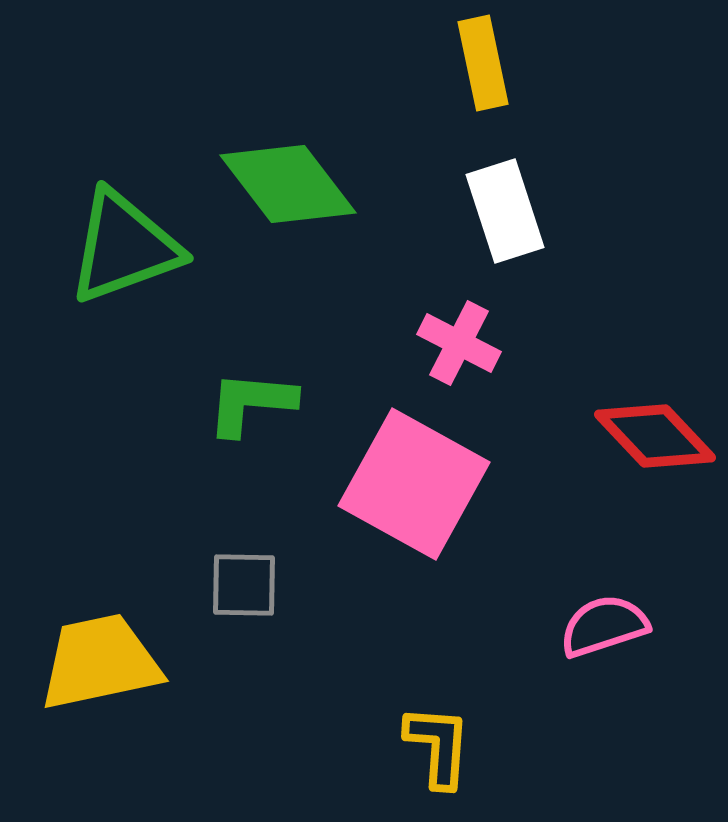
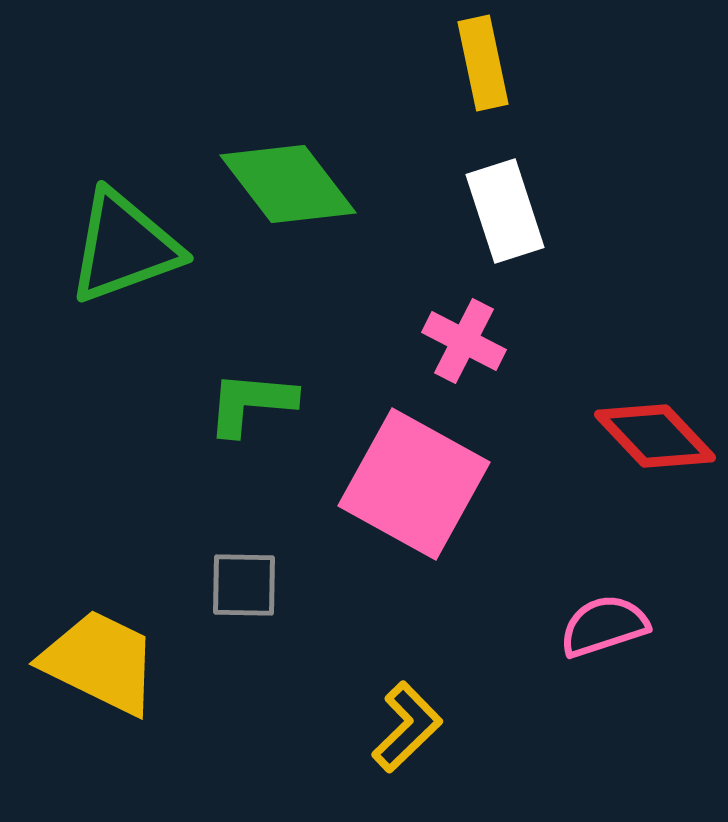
pink cross: moved 5 px right, 2 px up
yellow trapezoid: rotated 38 degrees clockwise
yellow L-shape: moved 31 px left, 19 px up; rotated 42 degrees clockwise
